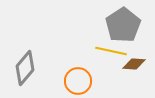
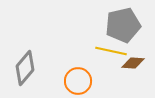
gray pentagon: rotated 20 degrees clockwise
brown diamond: moved 1 px left, 1 px up
